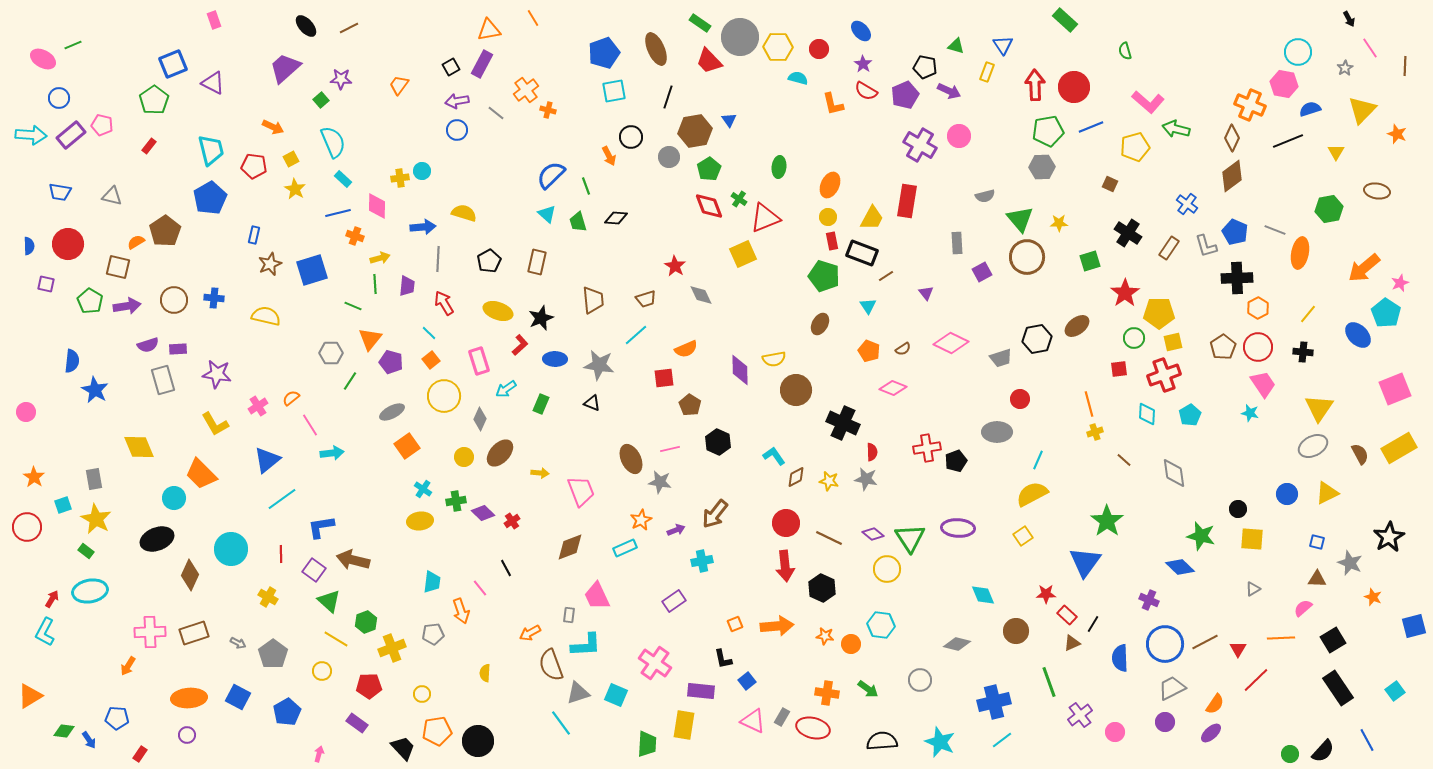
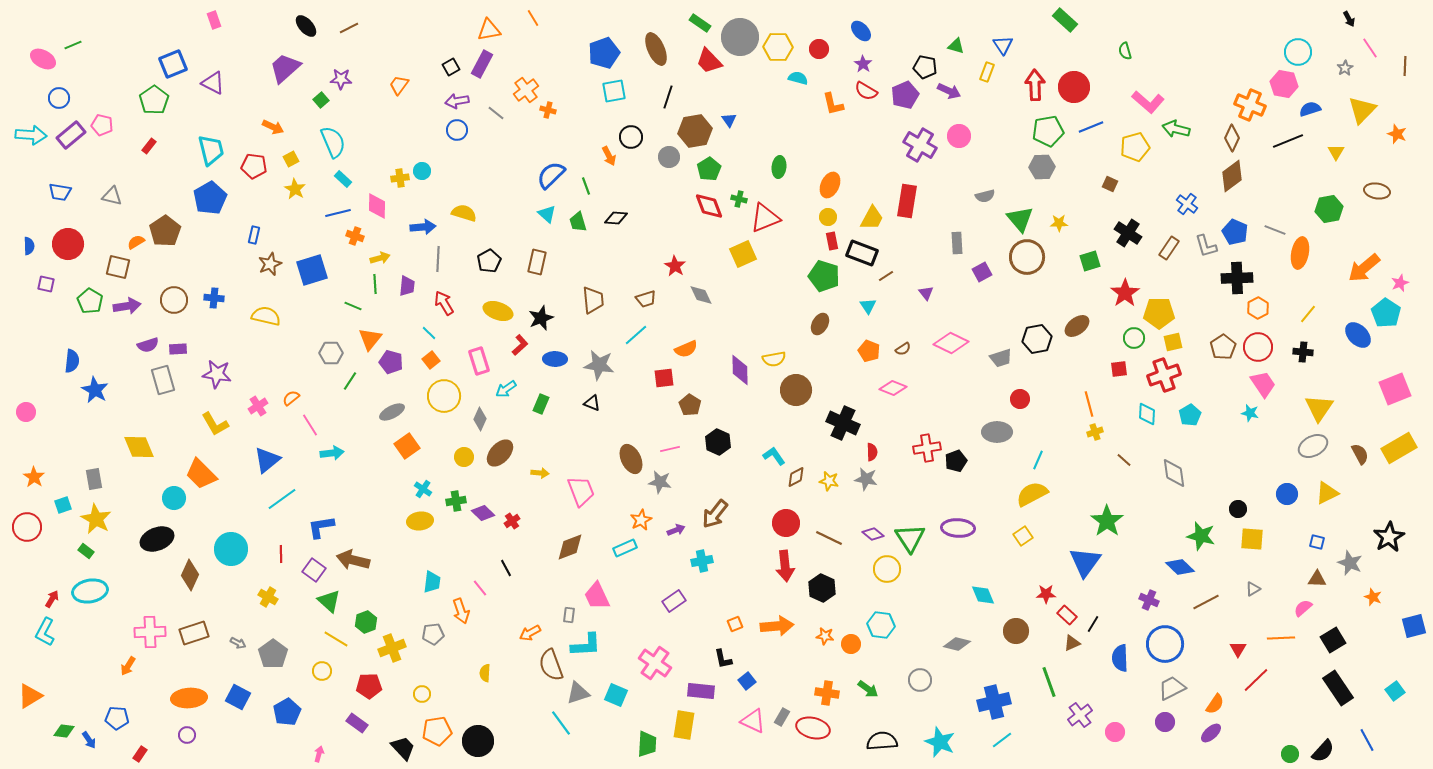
green cross at (739, 199): rotated 21 degrees counterclockwise
brown line at (1205, 642): moved 1 px right, 40 px up
